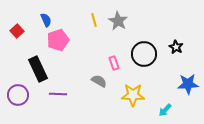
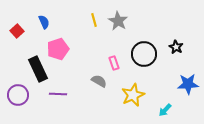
blue semicircle: moved 2 px left, 2 px down
pink pentagon: moved 9 px down
yellow star: rotated 25 degrees counterclockwise
